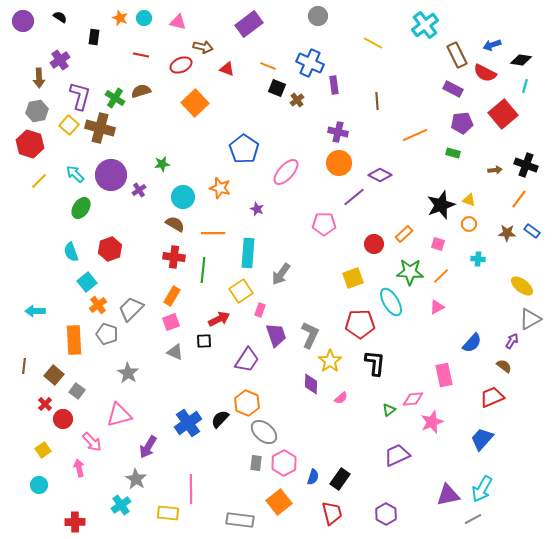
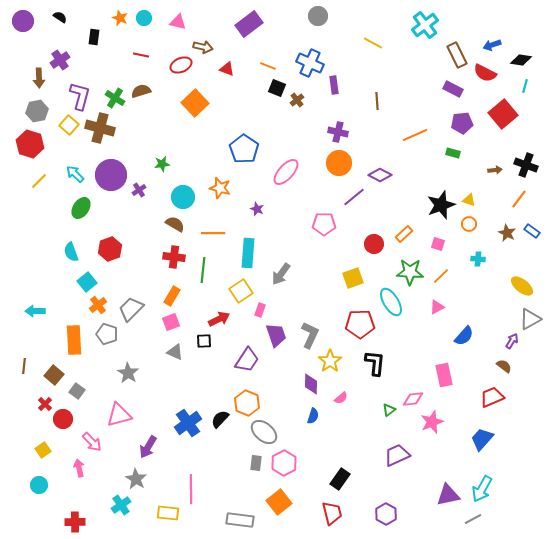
brown star at (507, 233): rotated 24 degrees clockwise
blue semicircle at (472, 343): moved 8 px left, 7 px up
blue semicircle at (313, 477): moved 61 px up
